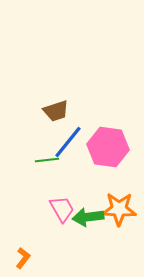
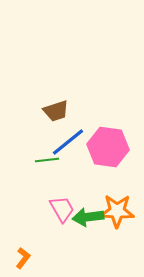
blue line: rotated 12 degrees clockwise
orange star: moved 2 px left, 2 px down
